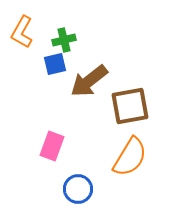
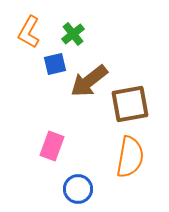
orange L-shape: moved 7 px right
green cross: moved 9 px right, 6 px up; rotated 25 degrees counterclockwise
brown square: moved 2 px up
orange semicircle: rotated 21 degrees counterclockwise
